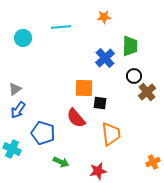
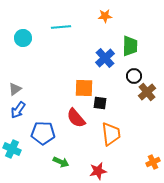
orange star: moved 1 px right, 1 px up
blue pentagon: rotated 15 degrees counterclockwise
